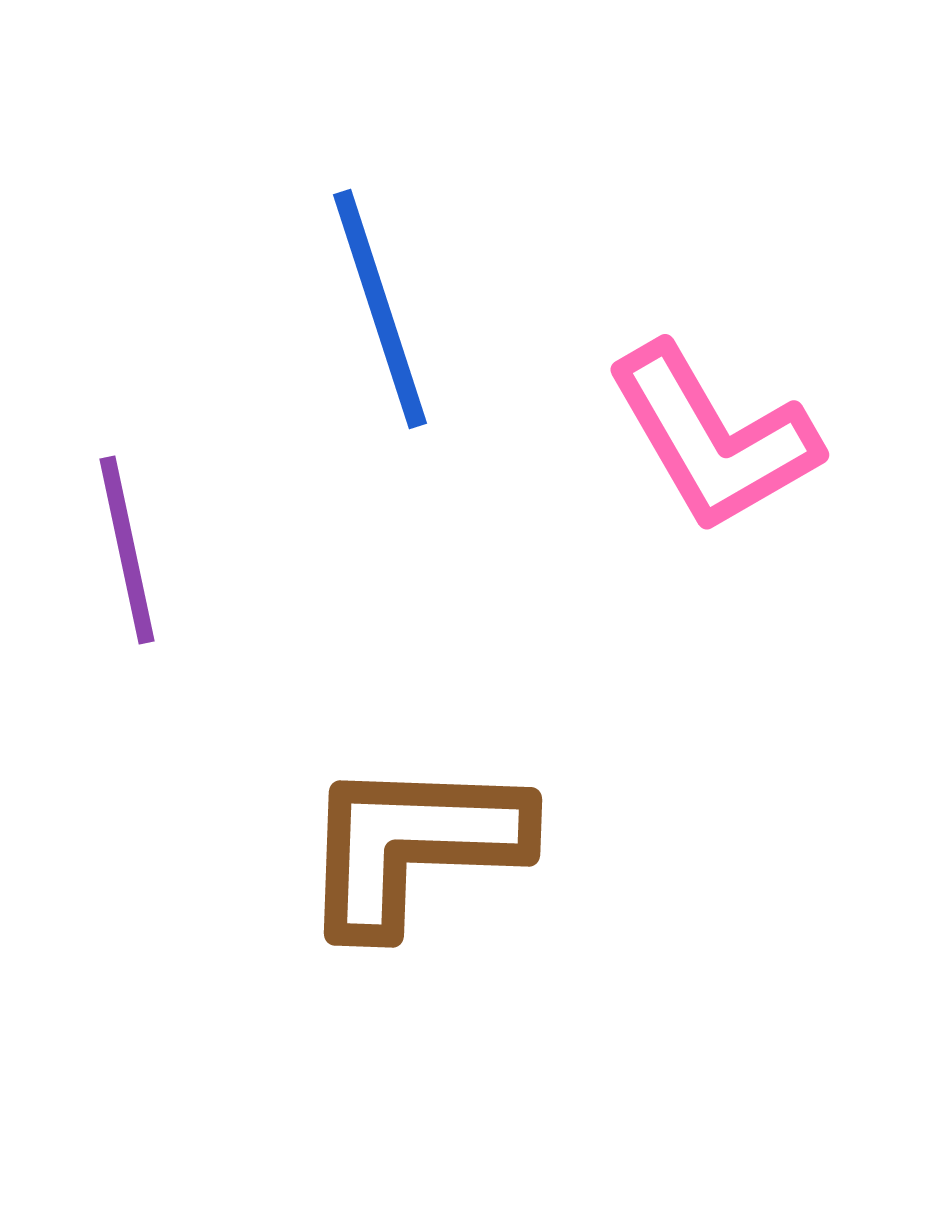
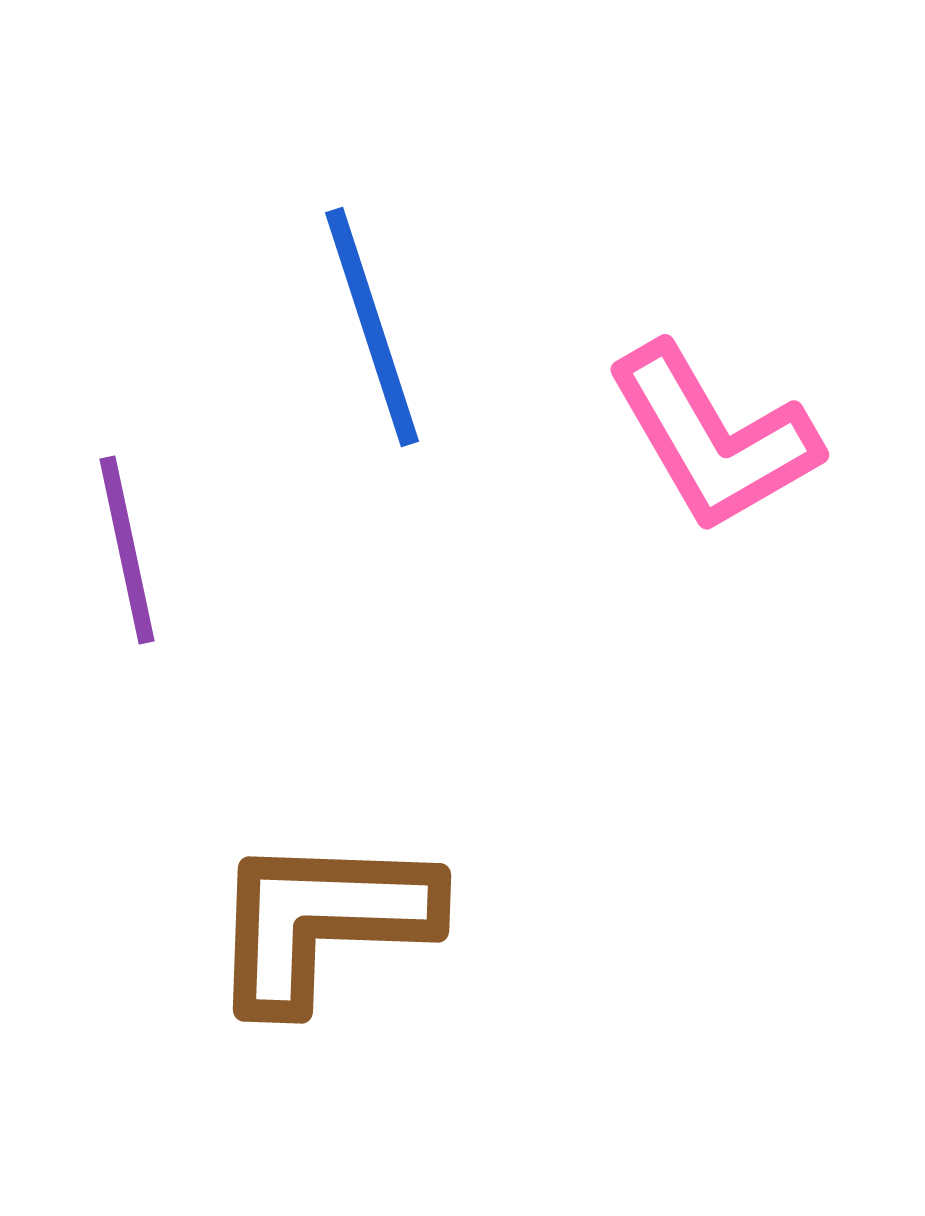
blue line: moved 8 px left, 18 px down
brown L-shape: moved 91 px left, 76 px down
